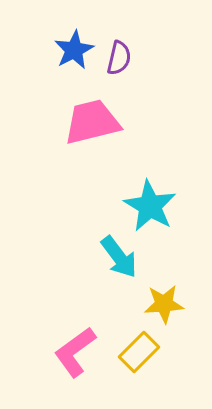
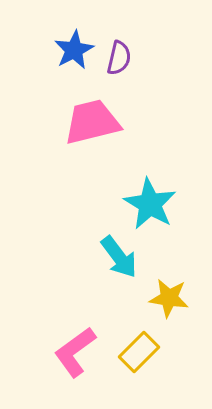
cyan star: moved 2 px up
yellow star: moved 5 px right, 6 px up; rotated 12 degrees clockwise
